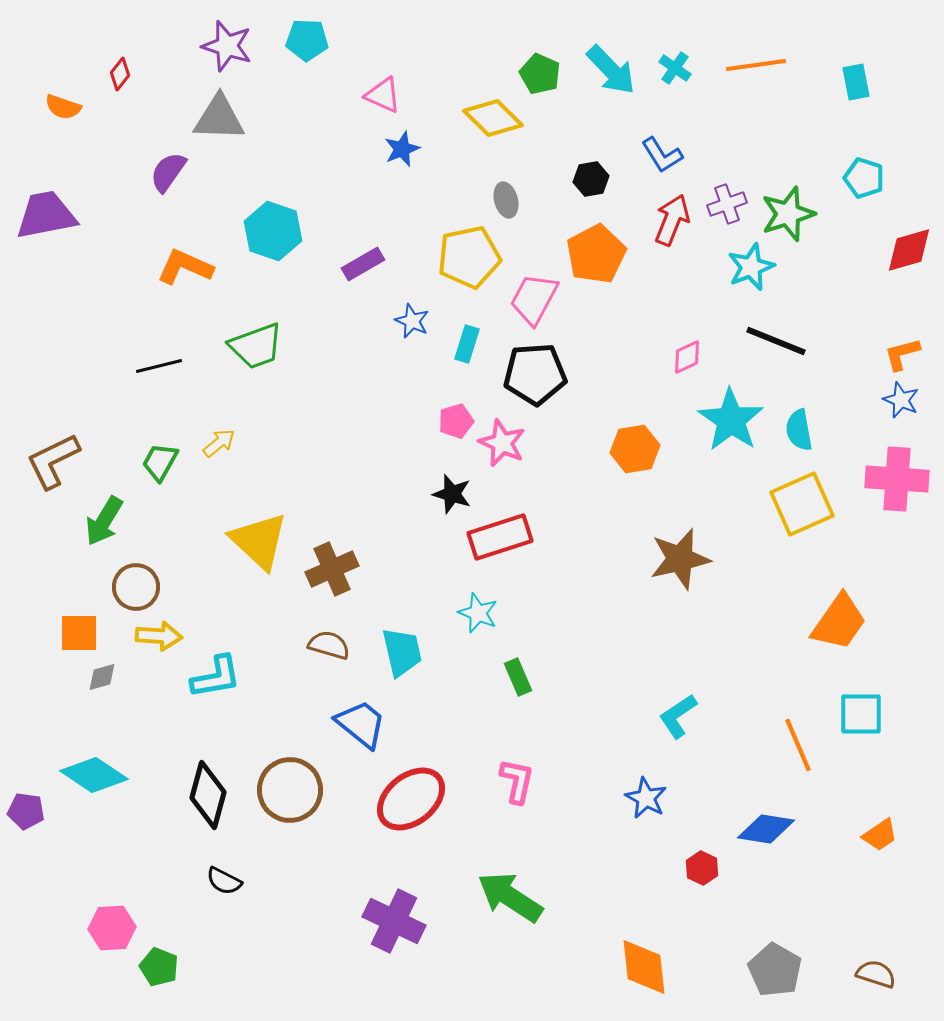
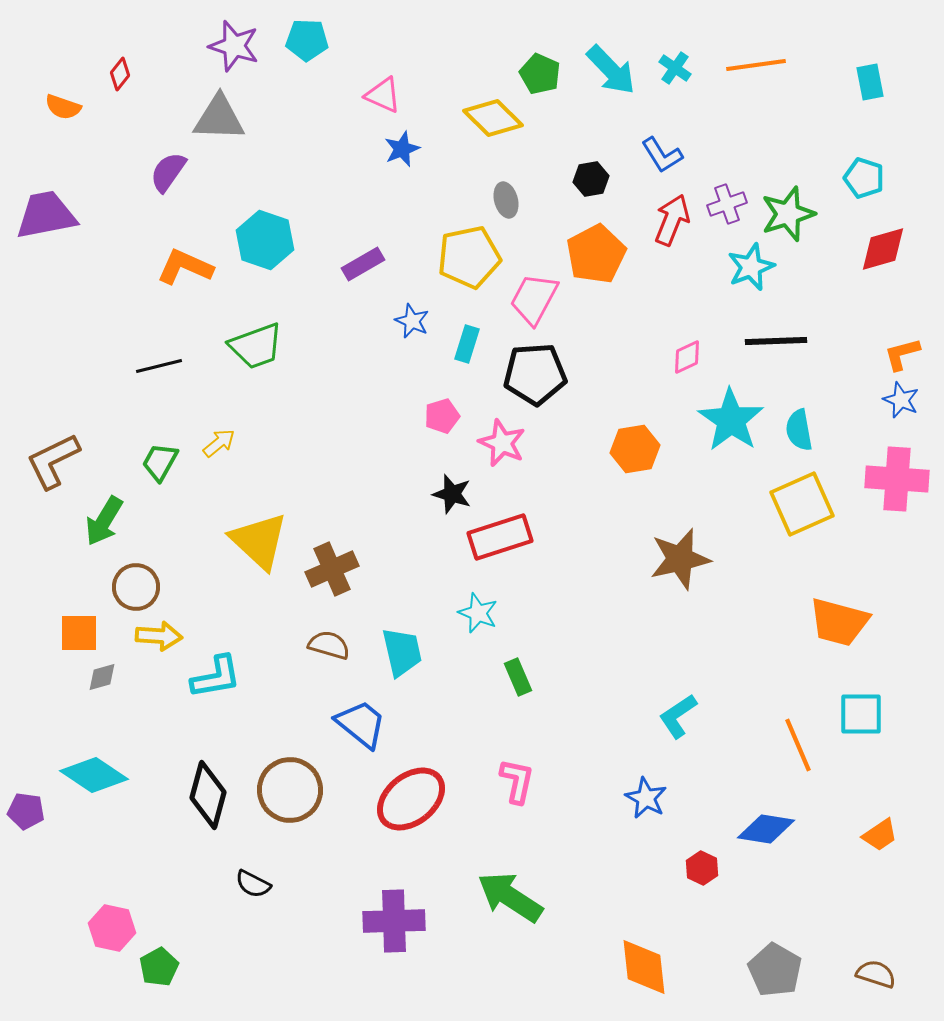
purple star at (227, 46): moved 7 px right
cyan rectangle at (856, 82): moved 14 px right
cyan hexagon at (273, 231): moved 8 px left, 9 px down
red diamond at (909, 250): moved 26 px left, 1 px up
black line at (776, 341): rotated 24 degrees counterclockwise
pink pentagon at (456, 421): moved 14 px left, 5 px up
orange trapezoid at (839, 622): rotated 70 degrees clockwise
black semicircle at (224, 881): moved 29 px right, 3 px down
purple cross at (394, 921): rotated 28 degrees counterclockwise
pink hexagon at (112, 928): rotated 15 degrees clockwise
green pentagon at (159, 967): rotated 21 degrees clockwise
